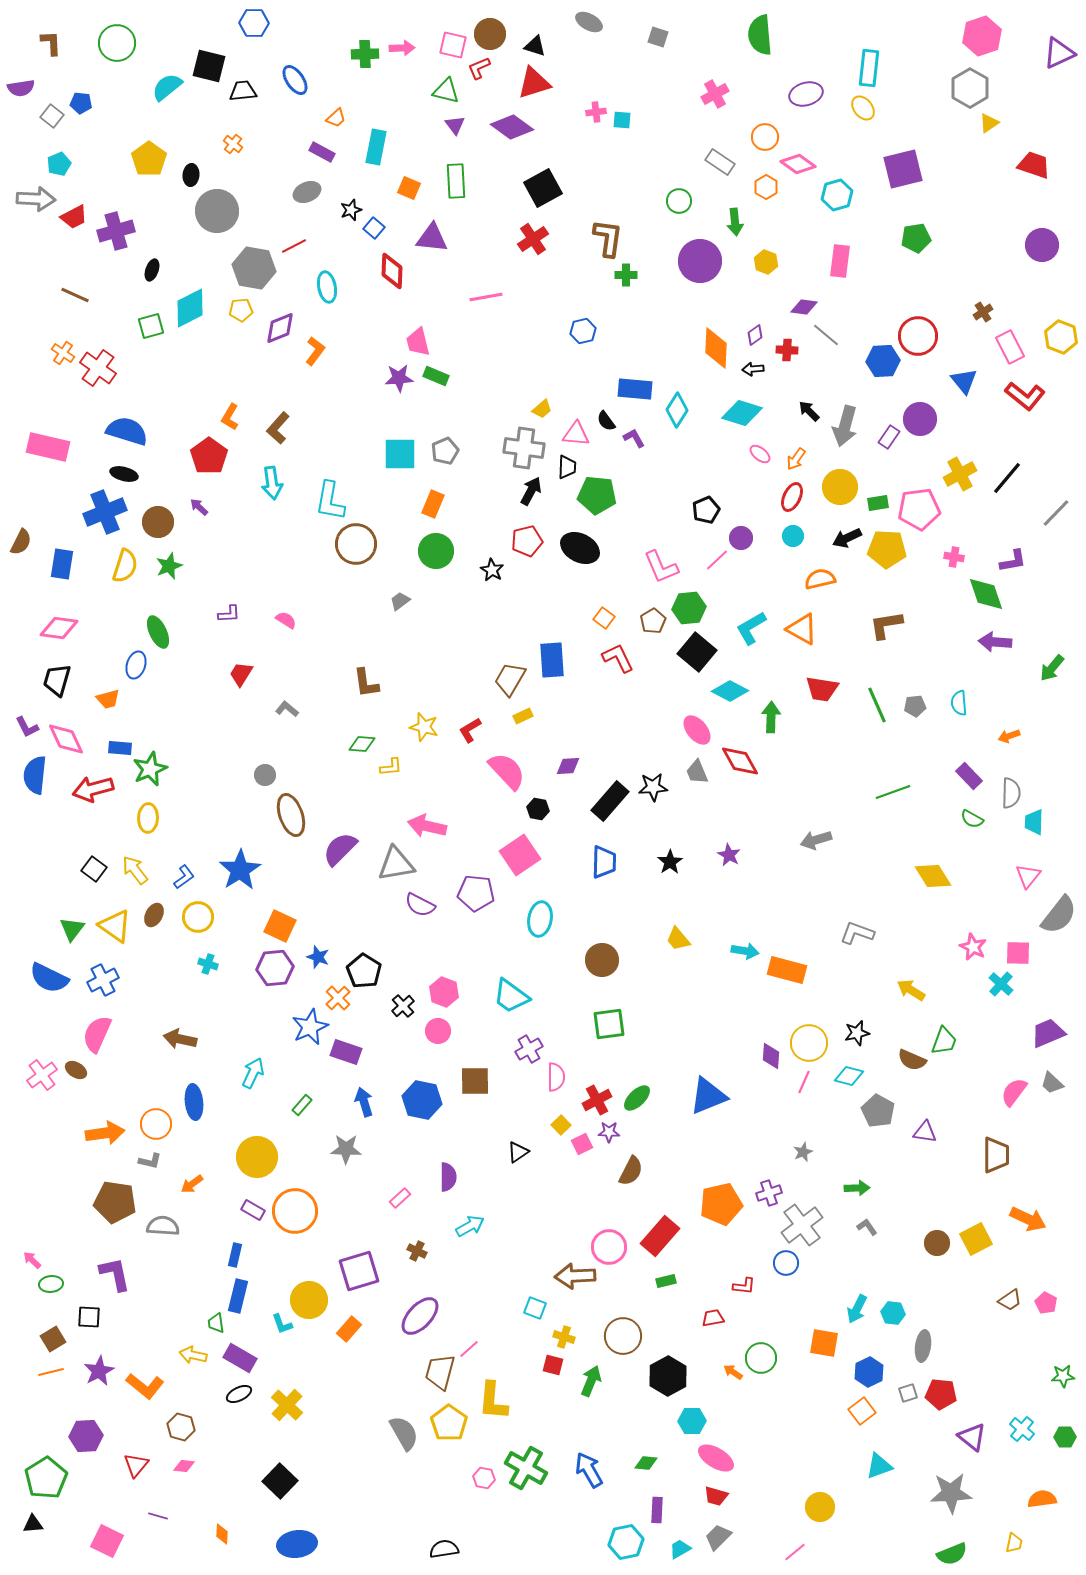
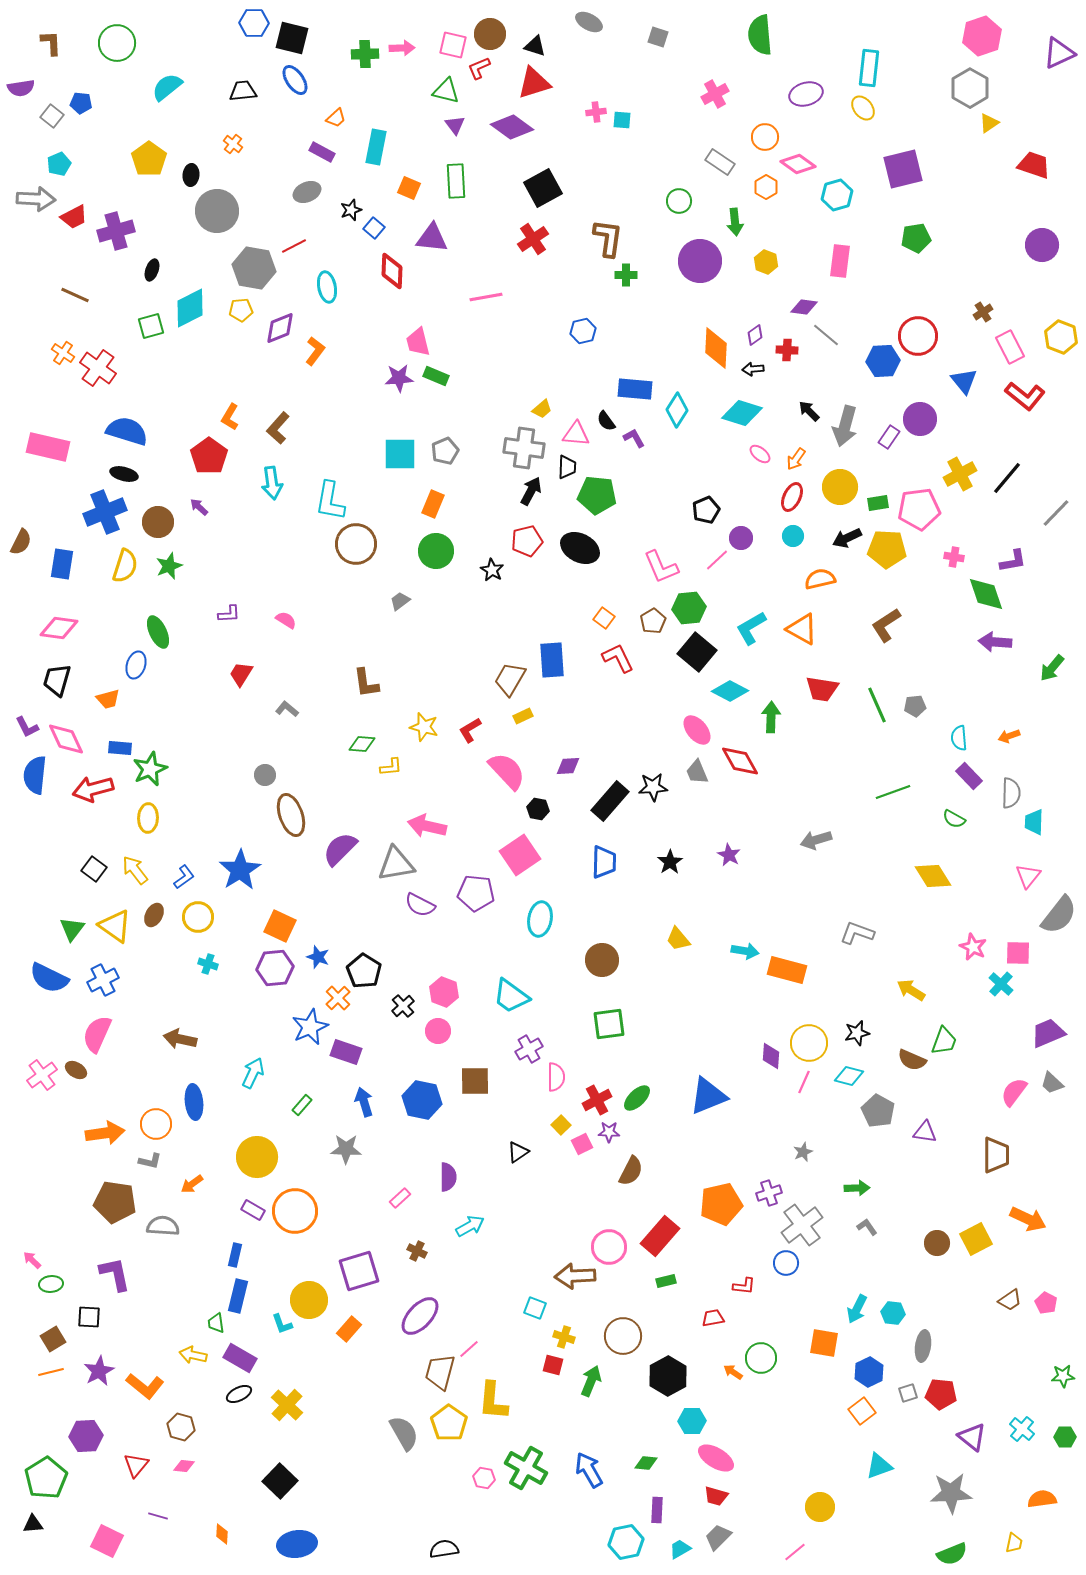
black square at (209, 66): moved 83 px right, 28 px up
brown L-shape at (886, 625): rotated 24 degrees counterclockwise
cyan semicircle at (959, 703): moved 35 px down
green semicircle at (972, 819): moved 18 px left
